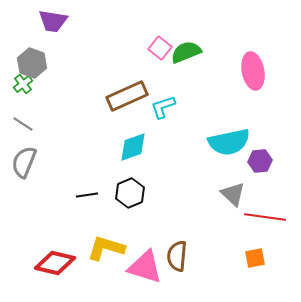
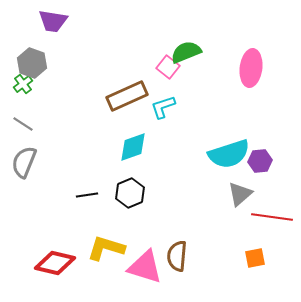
pink square: moved 8 px right, 19 px down
pink ellipse: moved 2 px left, 3 px up; rotated 18 degrees clockwise
cyan semicircle: moved 12 px down; rotated 6 degrees counterclockwise
gray triangle: moved 7 px right; rotated 36 degrees clockwise
red line: moved 7 px right
